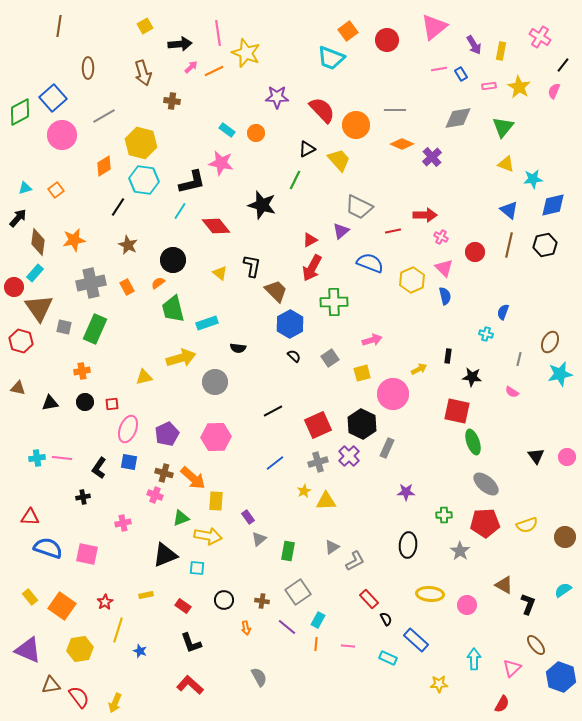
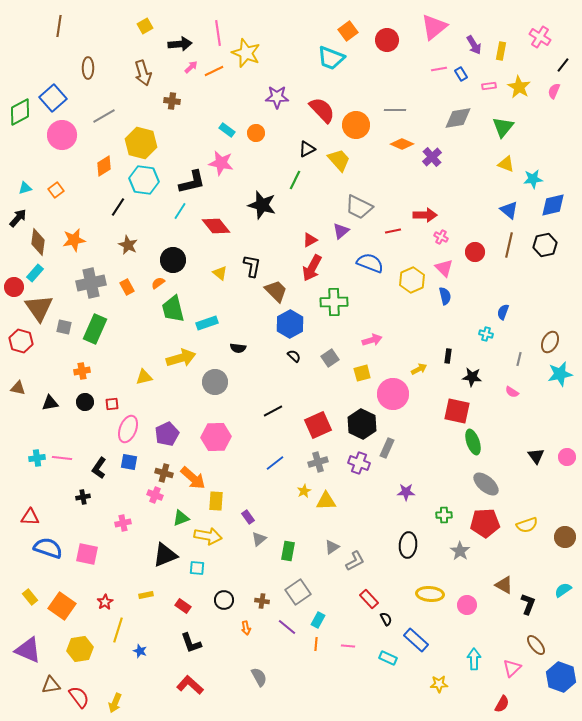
purple cross at (349, 456): moved 10 px right, 7 px down; rotated 25 degrees counterclockwise
